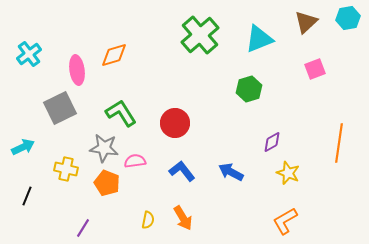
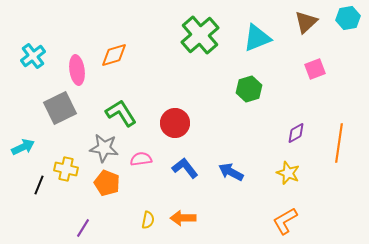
cyan triangle: moved 2 px left, 1 px up
cyan cross: moved 4 px right, 2 px down
purple diamond: moved 24 px right, 9 px up
pink semicircle: moved 6 px right, 2 px up
blue L-shape: moved 3 px right, 3 px up
black line: moved 12 px right, 11 px up
orange arrow: rotated 120 degrees clockwise
